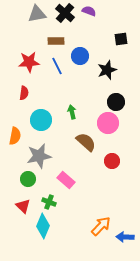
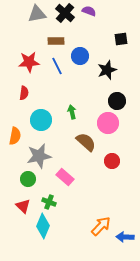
black circle: moved 1 px right, 1 px up
pink rectangle: moved 1 px left, 3 px up
